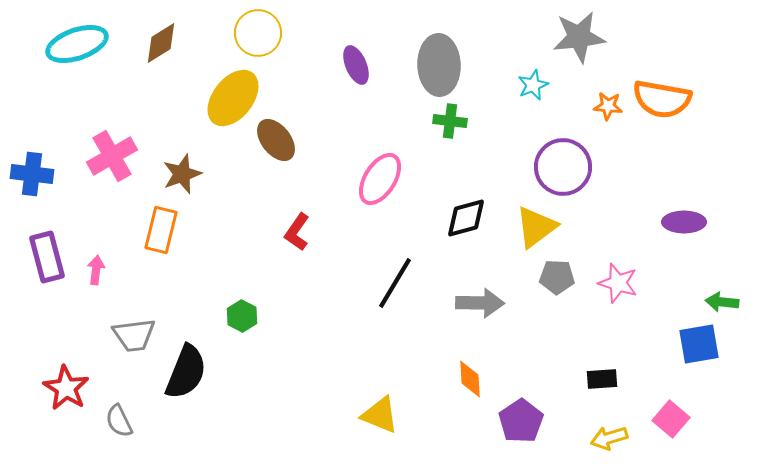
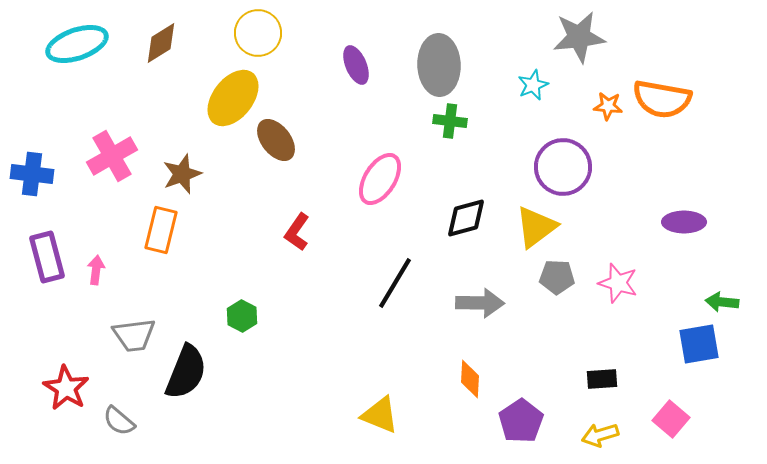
orange diamond at (470, 379): rotated 6 degrees clockwise
gray semicircle at (119, 421): rotated 24 degrees counterclockwise
yellow arrow at (609, 438): moved 9 px left, 3 px up
